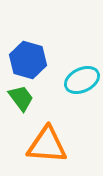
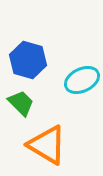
green trapezoid: moved 5 px down; rotated 8 degrees counterclockwise
orange triangle: rotated 27 degrees clockwise
